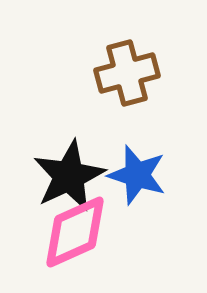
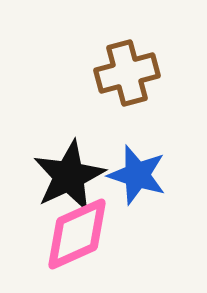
pink diamond: moved 2 px right, 2 px down
